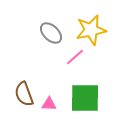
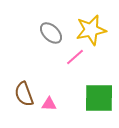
green square: moved 14 px right
